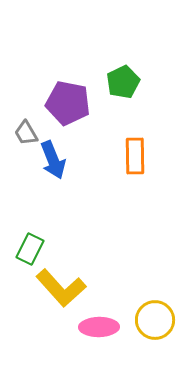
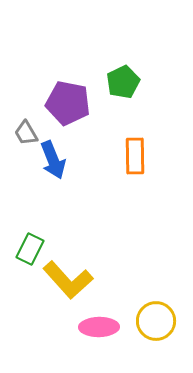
yellow L-shape: moved 7 px right, 8 px up
yellow circle: moved 1 px right, 1 px down
